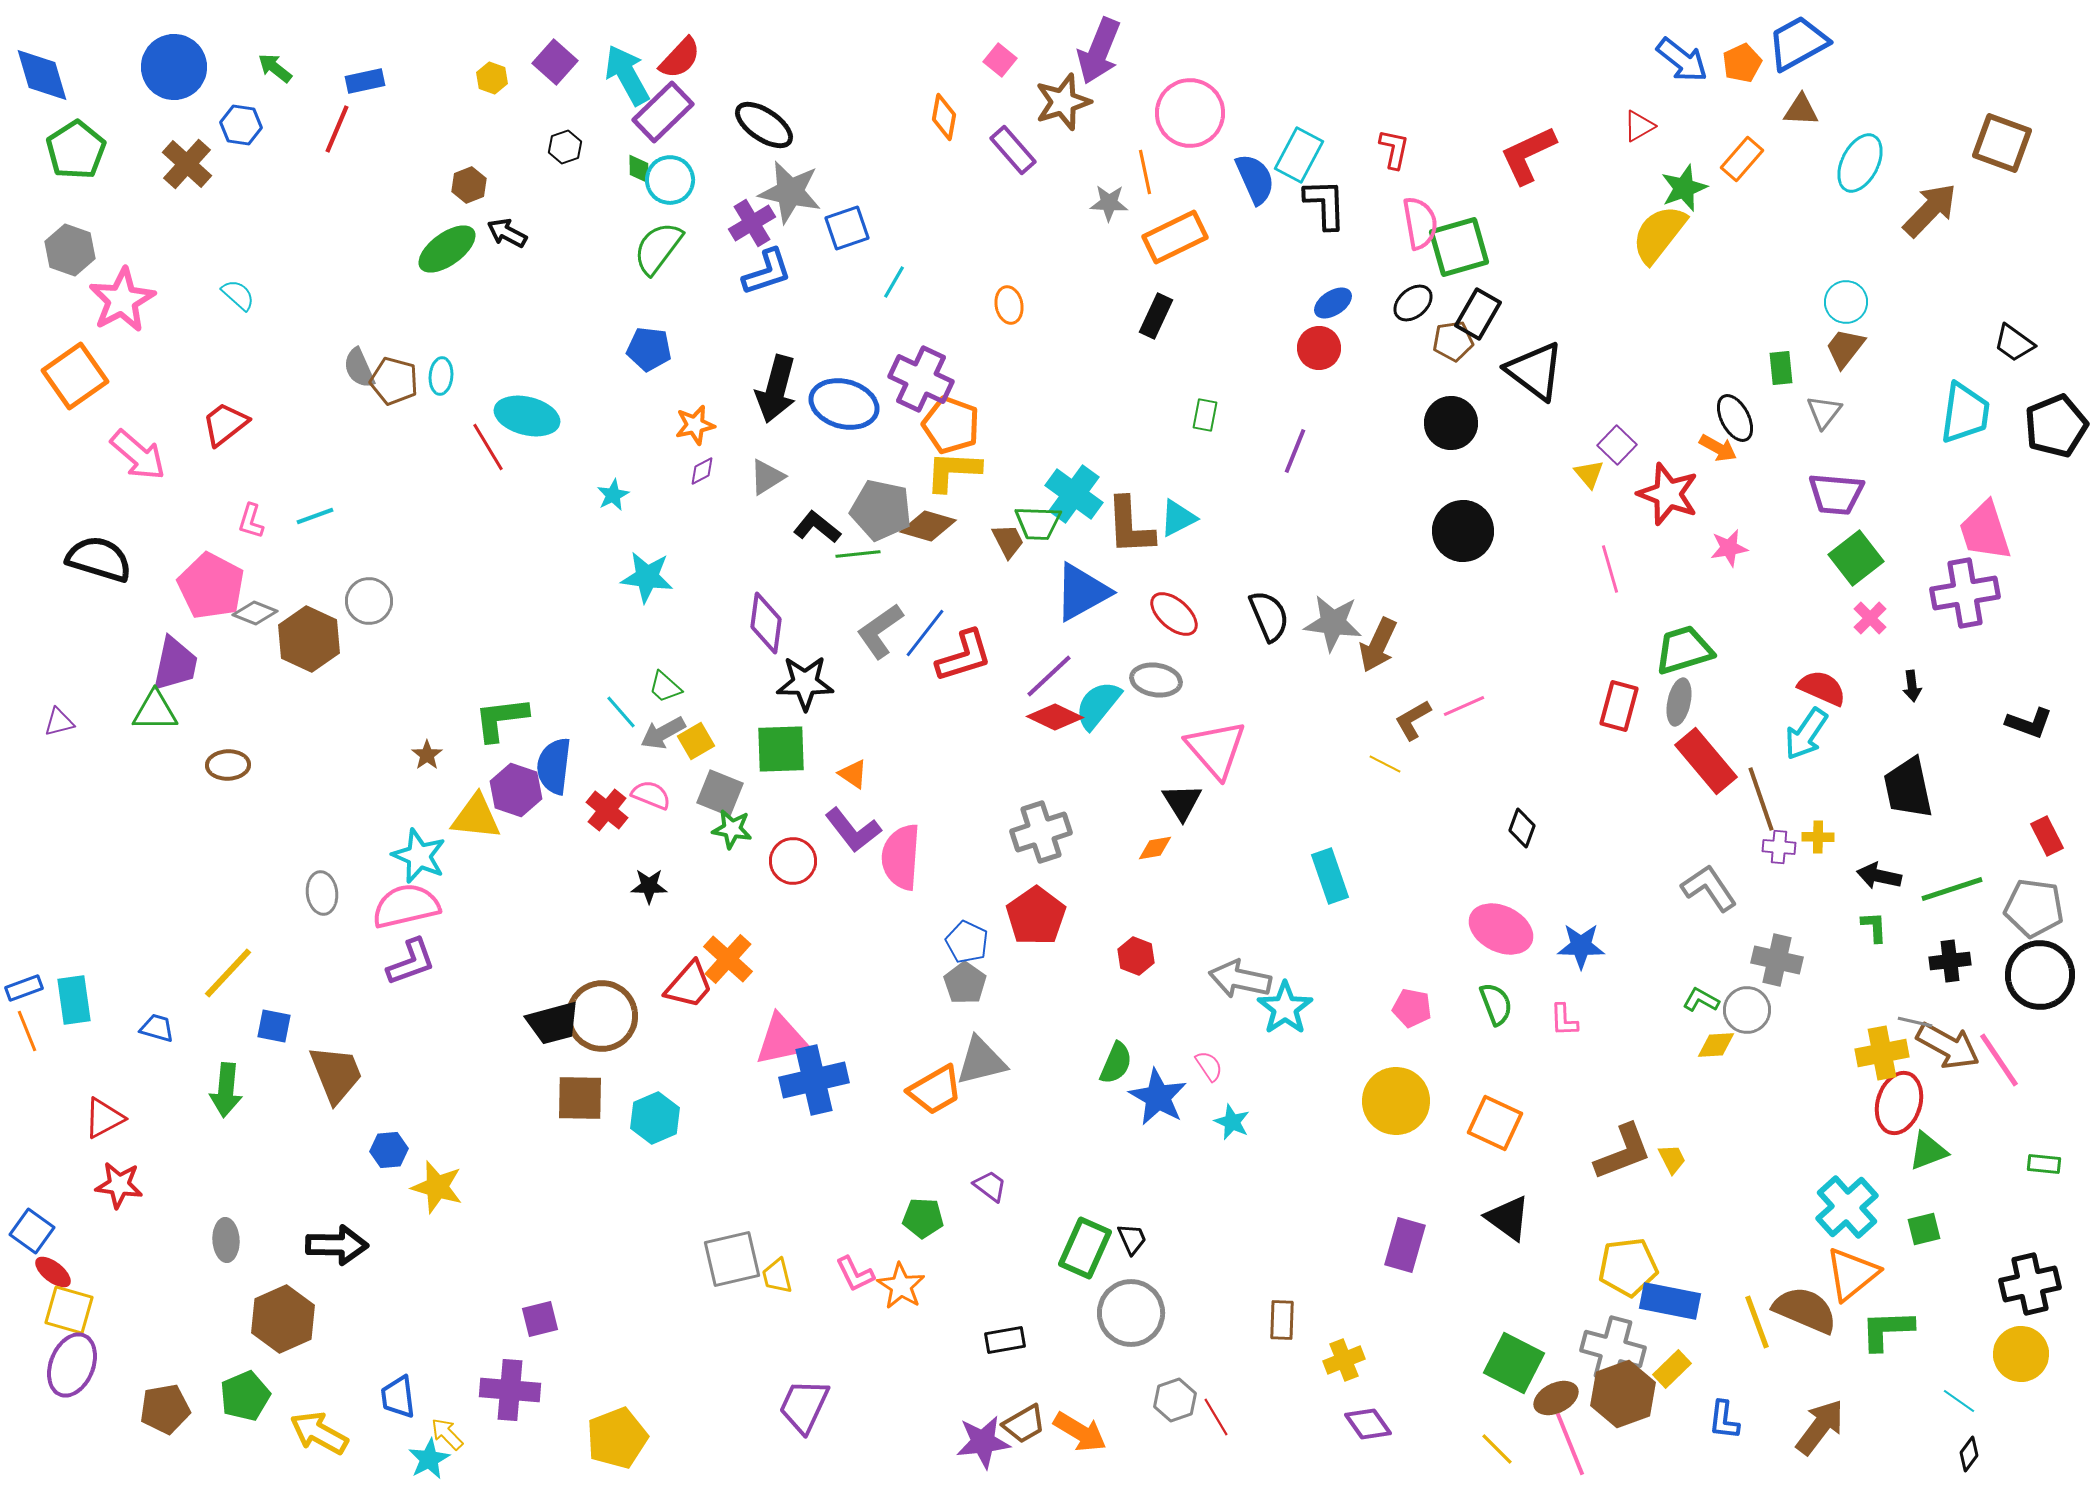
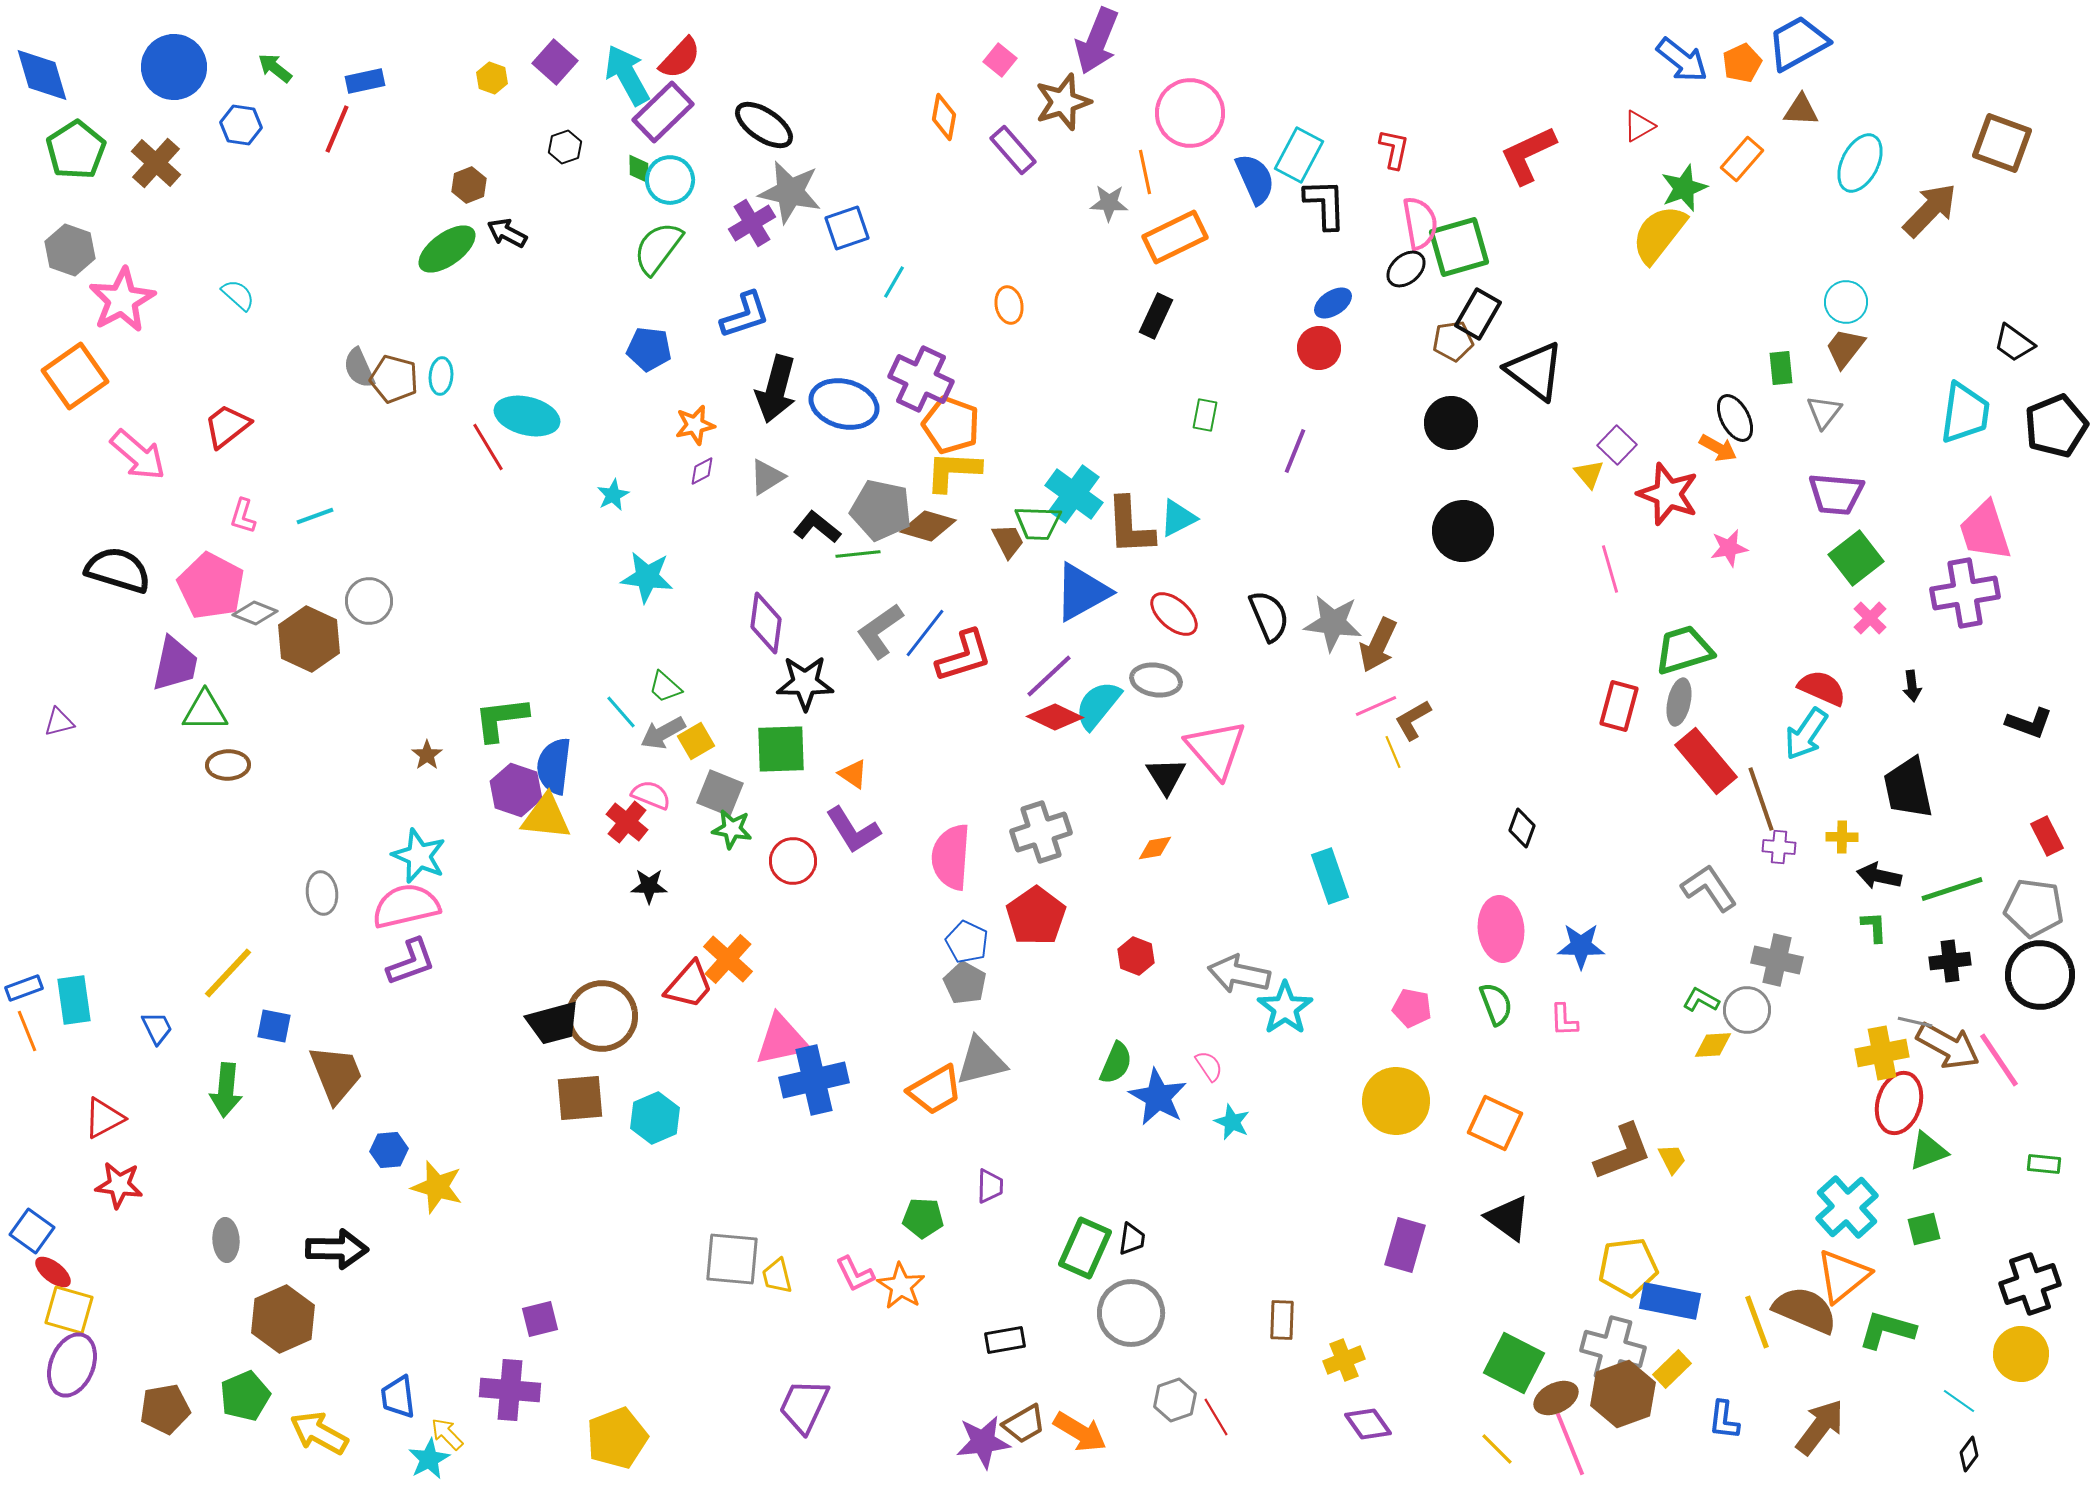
purple arrow at (1099, 51): moved 2 px left, 10 px up
brown cross at (187, 164): moved 31 px left, 1 px up
blue L-shape at (767, 272): moved 22 px left, 43 px down
black ellipse at (1413, 303): moved 7 px left, 34 px up
brown pentagon at (394, 381): moved 2 px up
red trapezoid at (225, 424): moved 2 px right, 2 px down
pink L-shape at (251, 521): moved 8 px left, 5 px up
black semicircle at (99, 559): moved 19 px right, 11 px down
pink line at (1464, 706): moved 88 px left
green triangle at (155, 711): moved 50 px right
yellow line at (1385, 764): moved 8 px right, 12 px up; rotated 40 degrees clockwise
black triangle at (1182, 802): moved 16 px left, 26 px up
red cross at (607, 810): moved 20 px right, 12 px down
yellow triangle at (476, 817): moved 70 px right
purple L-shape at (853, 830): rotated 6 degrees clockwise
yellow cross at (1818, 837): moved 24 px right
pink semicircle at (901, 857): moved 50 px right
pink ellipse at (1501, 929): rotated 58 degrees clockwise
gray arrow at (1240, 979): moved 1 px left, 5 px up
gray pentagon at (965, 983): rotated 6 degrees counterclockwise
blue trapezoid at (157, 1028): rotated 48 degrees clockwise
yellow diamond at (1716, 1045): moved 3 px left
brown square at (580, 1098): rotated 6 degrees counterclockwise
purple trapezoid at (990, 1186): rotated 54 degrees clockwise
black trapezoid at (1132, 1239): rotated 32 degrees clockwise
black arrow at (337, 1245): moved 4 px down
gray square at (732, 1259): rotated 18 degrees clockwise
orange triangle at (1852, 1274): moved 9 px left, 2 px down
black cross at (2030, 1284): rotated 6 degrees counterclockwise
green L-shape at (1887, 1330): rotated 18 degrees clockwise
